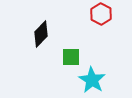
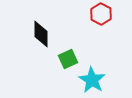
black diamond: rotated 44 degrees counterclockwise
green square: moved 3 px left, 2 px down; rotated 24 degrees counterclockwise
